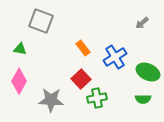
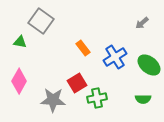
gray square: rotated 15 degrees clockwise
green triangle: moved 7 px up
green ellipse: moved 1 px right, 7 px up; rotated 15 degrees clockwise
red square: moved 4 px left, 4 px down; rotated 12 degrees clockwise
gray star: moved 2 px right
